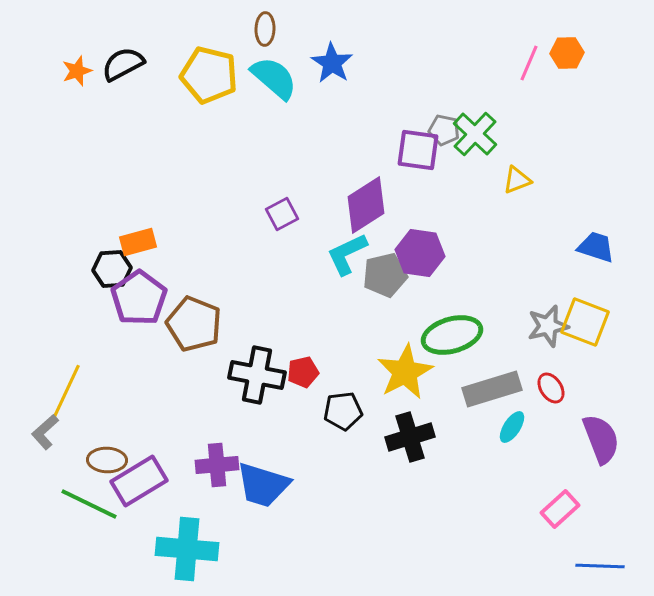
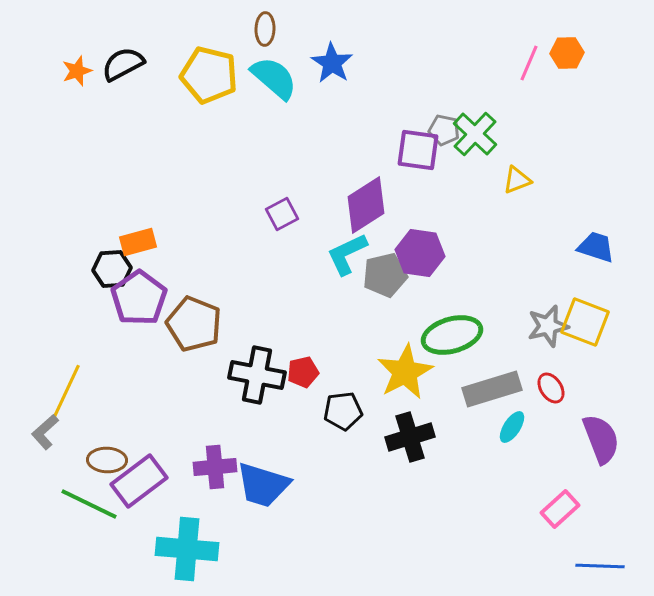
purple cross at (217, 465): moved 2 px left, 2 px down
purple rectangle at (139, 481): rotated 6 degrees counterclockwise
